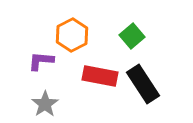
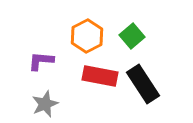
orange hexagon: moved 15 px right, 1 px down
gray star: rotated 12 degrees clockwise
